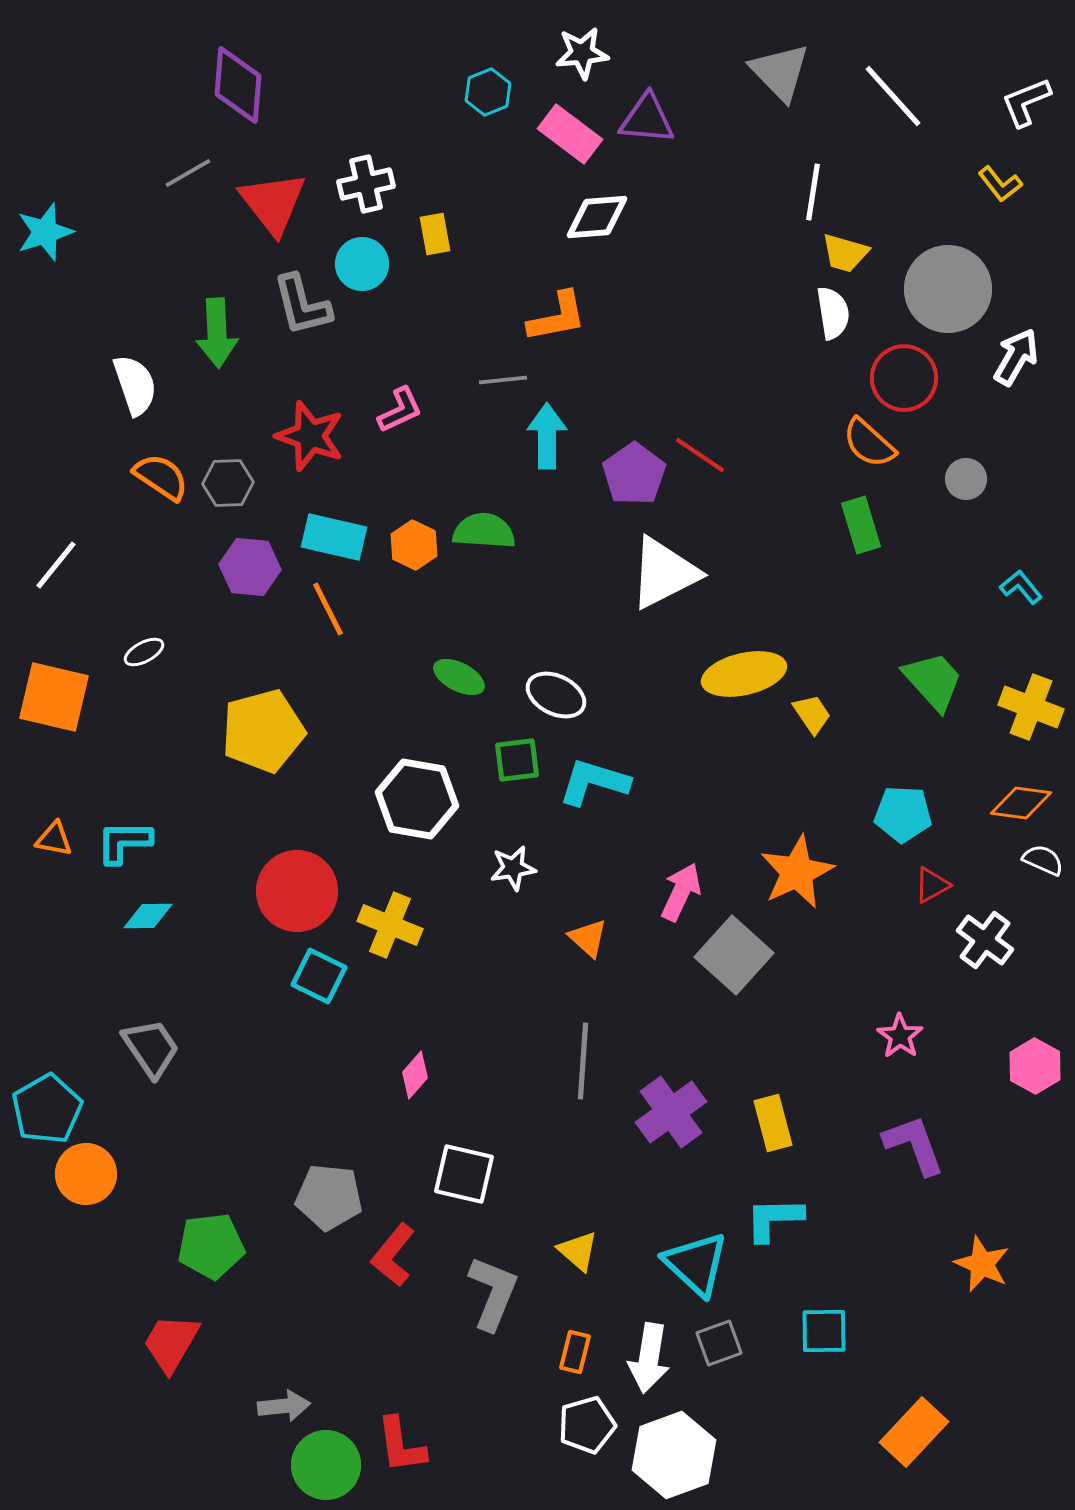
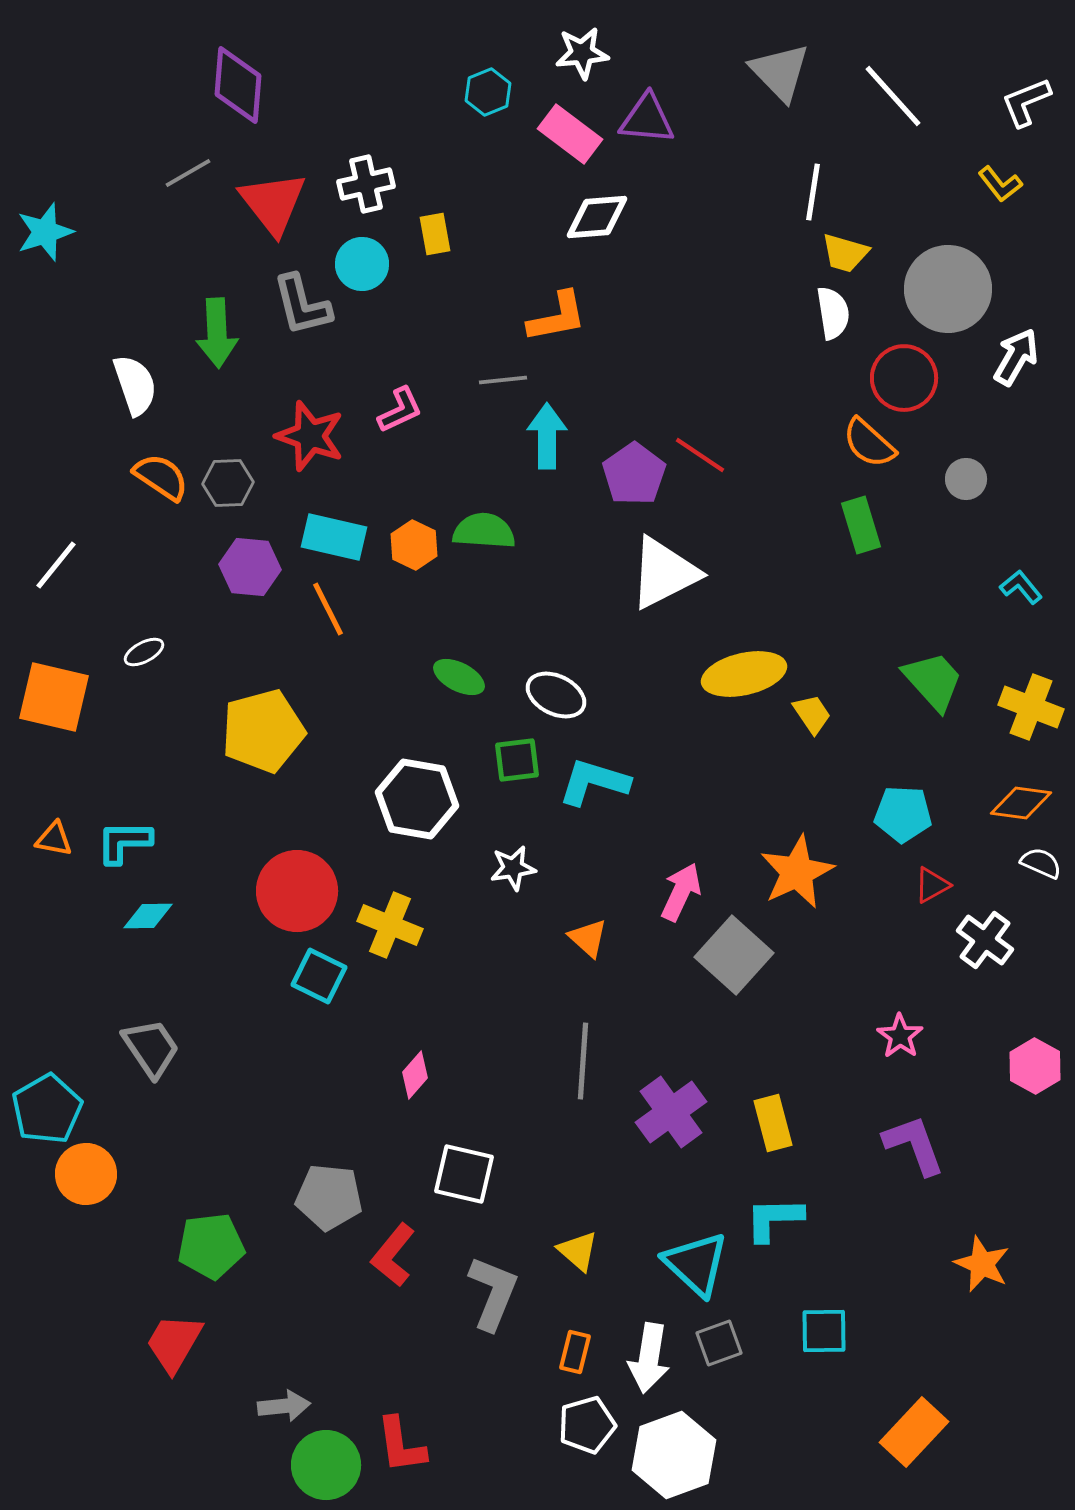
white semicircle at (1043, 860): moved 2 px left, 3 px down
red trapezoid at (171, 1343): moved 3 px right
